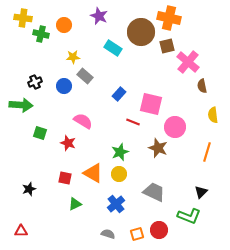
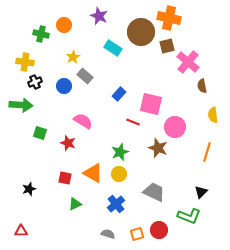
yellow cross: moved 2 px right, 44 px down
yellow star: rotated 24 degrees counterclockwise
